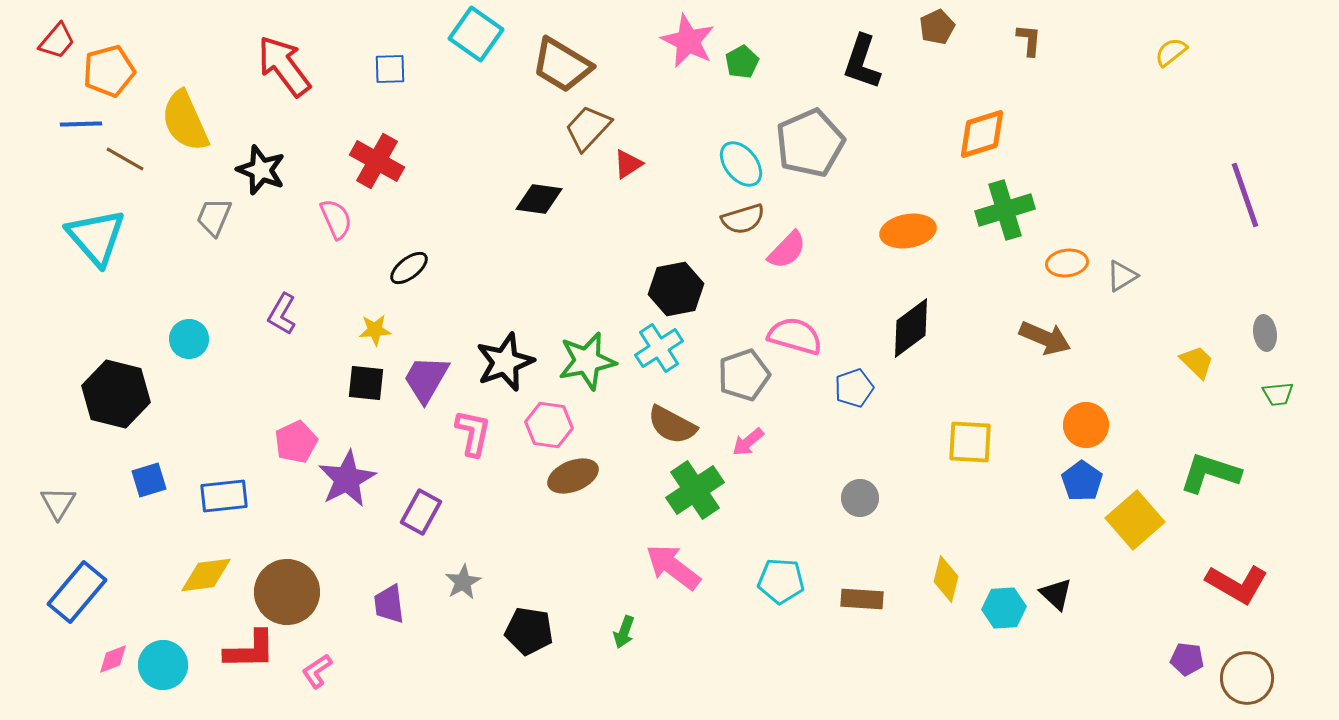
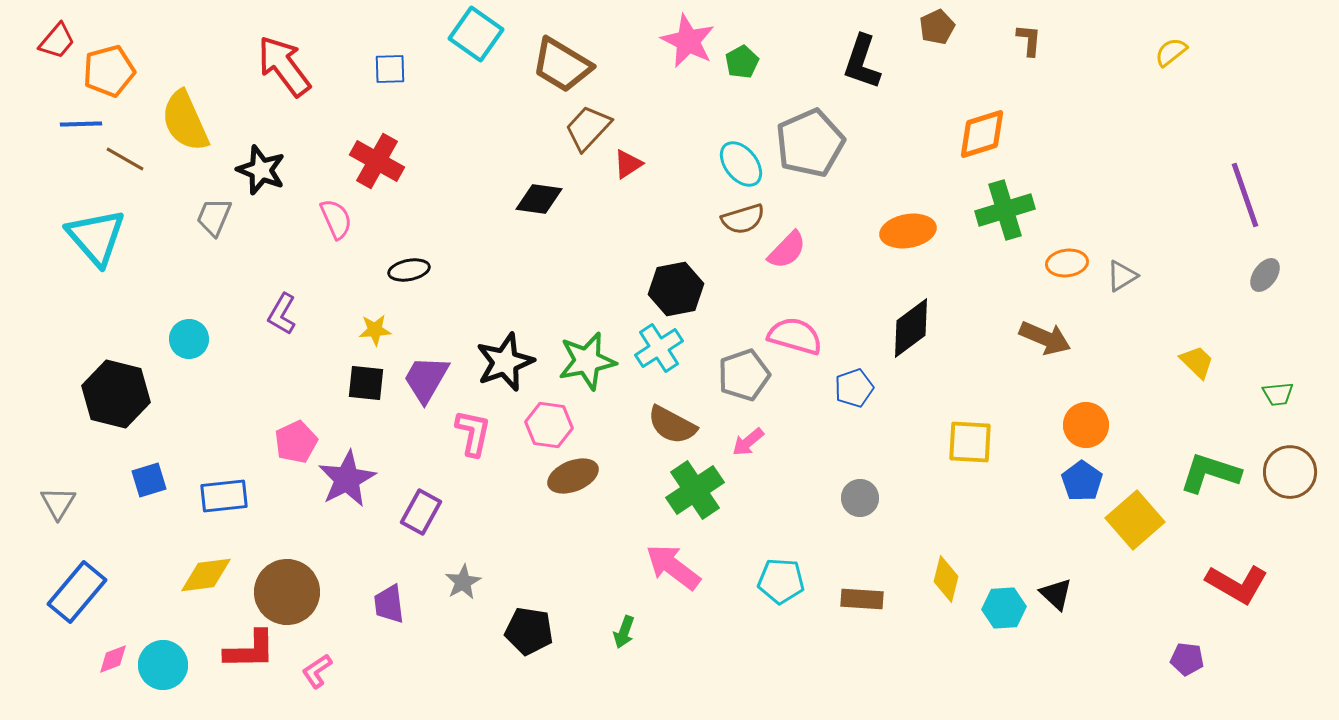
black ellipse at (409, 268): moved 2 px down; rotated 27 degrees clockwise
gray ellipse at (1265, 333): moved 58 px up; rotated 44 degrees clockwise
brown circle at (1247, 678): moved 43 px right, 206 px up
